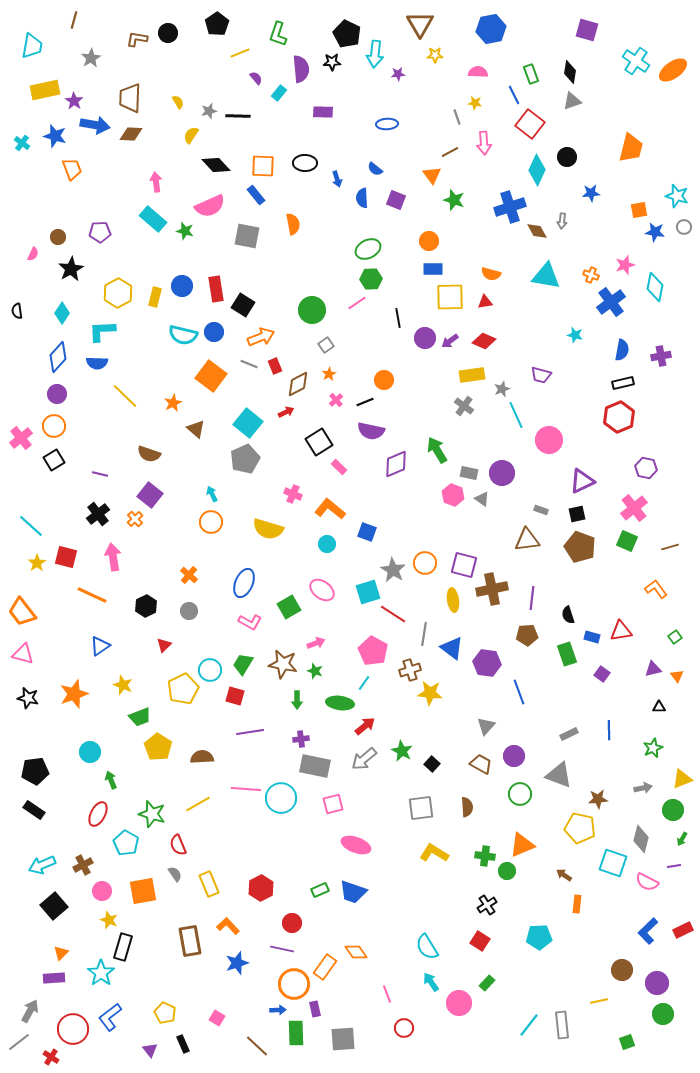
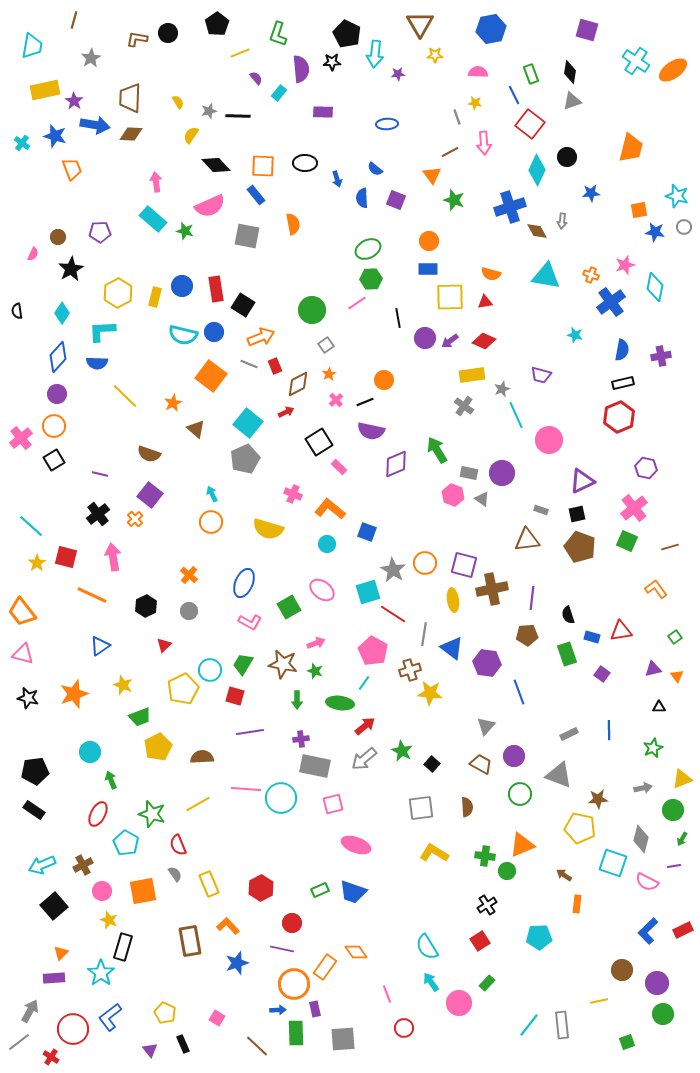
blue rectangle at (433, 269): moved 5 px left
yellow pentagon at (158, 747): rotated 12 degrees clockwise
red square at (480, 941): rotated 24 degrees clockwise
